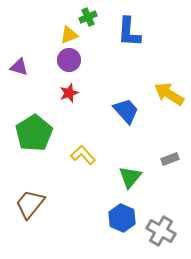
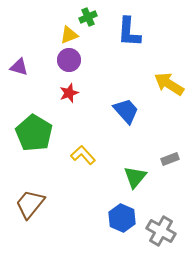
yellow arrow: moved 10 px up
green pentagon: rotated 9 degrees counterclockwise
green triangle: moved 5 px right
